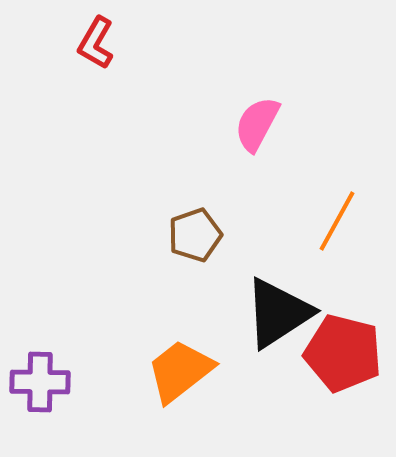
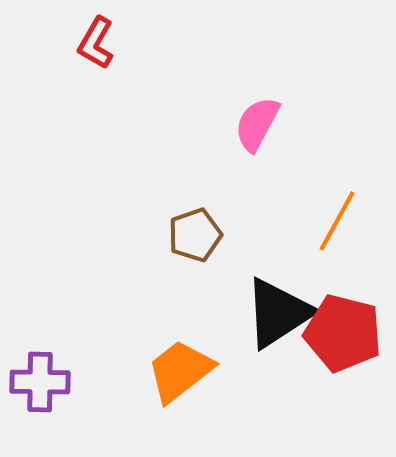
red pentagon: moved 20 px up
